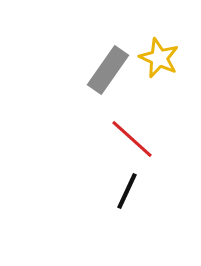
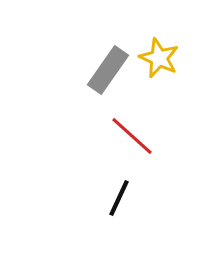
red line: moved 3 px up
black line: moved 8 px left, 7 px down
